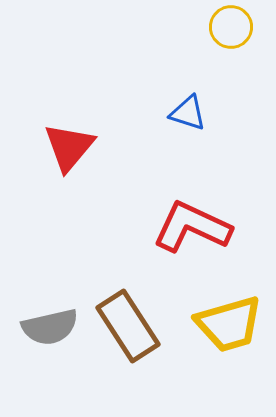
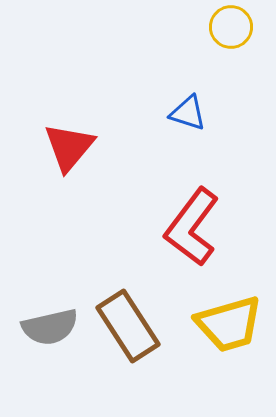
red L-shape: rotated 78 degrees counterclockwise
